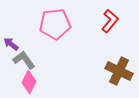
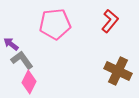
gray L-shape: moved 2 px left
brown cross: moved 1 px left
